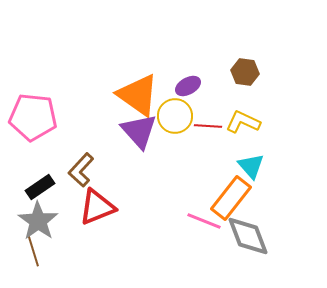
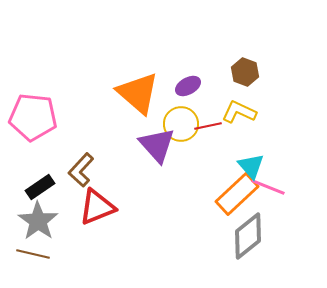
brown hexagon: rotated 12 degrees clockwise
orange triangle: moved 2 px up; rotated 6 degrees clockwise
yellow circle: moved 6 px right, 8 px down
yellow L-shape: moved 4 px left, 10 px up
red line: rotated 16 degrees counterclockwise
purple triangle: moved 18 px right, 14 px down
orange rectangle: moved 6 px right, 4 px up; rotated 9 degrees clockwise
pink line: moved 64 px right, 34 px up
gray diamond: rotated 72 degrees clockwise
brown line: moved 4 px down; rotated 60 degrees counterclockwise
